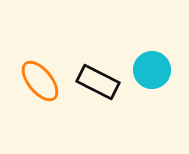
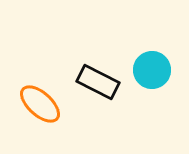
orange ellipse: moved 23 px down; rotated 9 degrees counterclockwise
